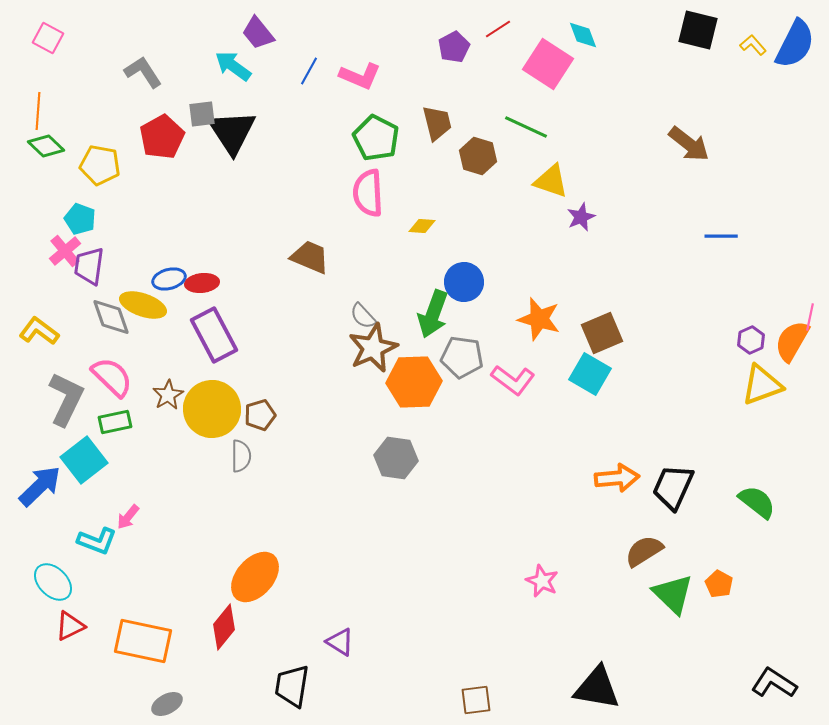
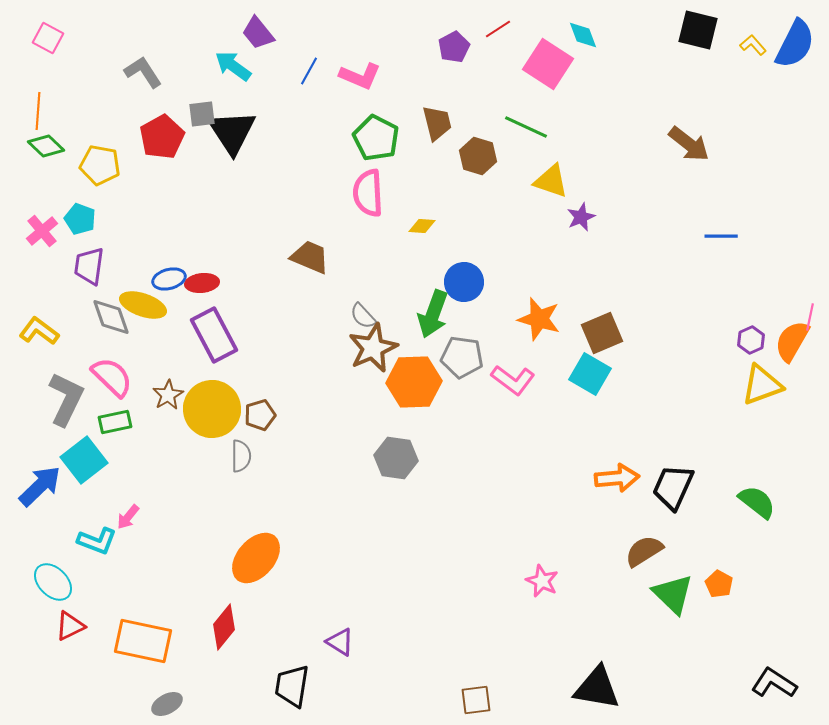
pink cross at (65, 251): moved 23 px left, 20 px up
orange ellipse at (255, 577): moved 1 px right, 19 px up
